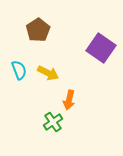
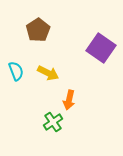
cyan semicircle: moved 3 px left, 1 px down
